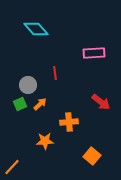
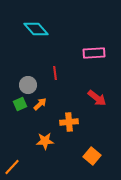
red arrow: moved 4 px left, 4 px up
